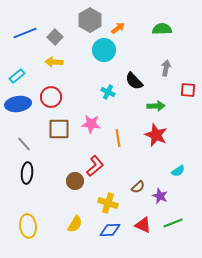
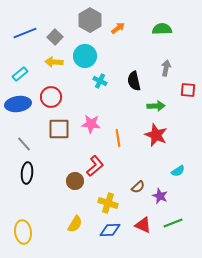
cyan circle: moved 19 px left, 6 px down
cyan rectangle: moved 3 px right, 2 px up
black semicircle: rotated 30 degrees clockwise
cyan cross: moved 8 px left, 11 px up
yellow ellipse: moved 5 px left, 6 px down
